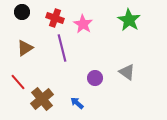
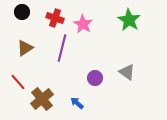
purple line: rotated 28 degrees clockwise
